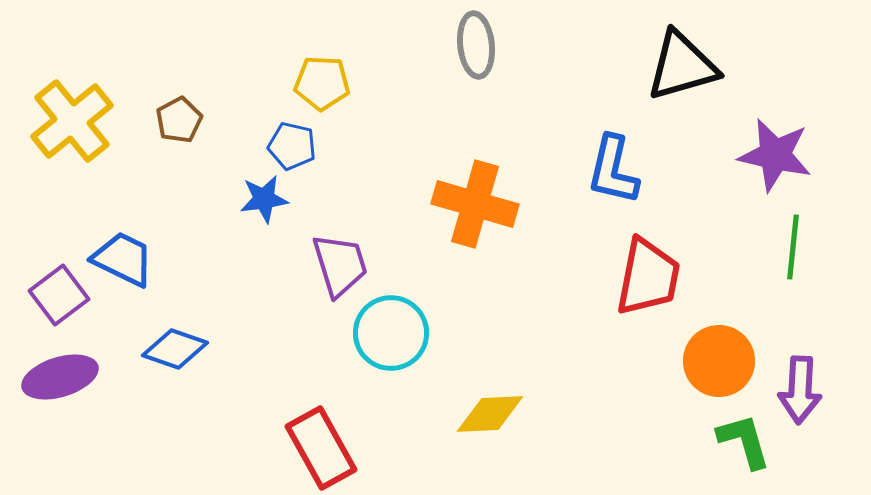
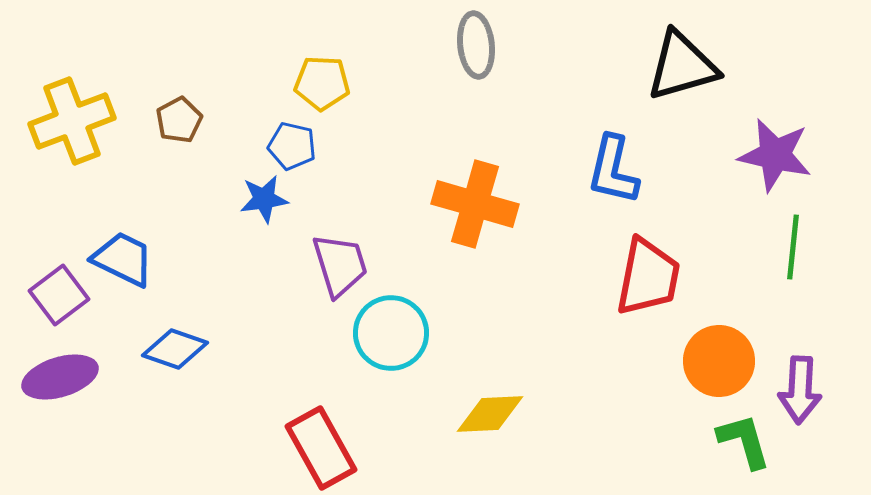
yellow cross: rotated 18 degrees clockwise
